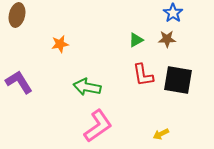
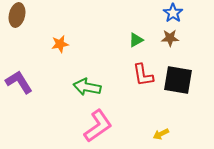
brown star: moved 3 px right, 1 px up
